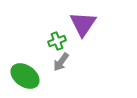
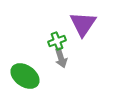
gray arrow: moved 4 px up; rotated 54 degrees counterclockwise
